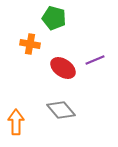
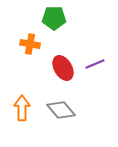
green pentagon: rotated 15 degrees counterclockwise
purple line: moved 4 px down
red ellipse: rotated 25 degrees clockwise
orange arrow: moved 6 px right, 14 px up
